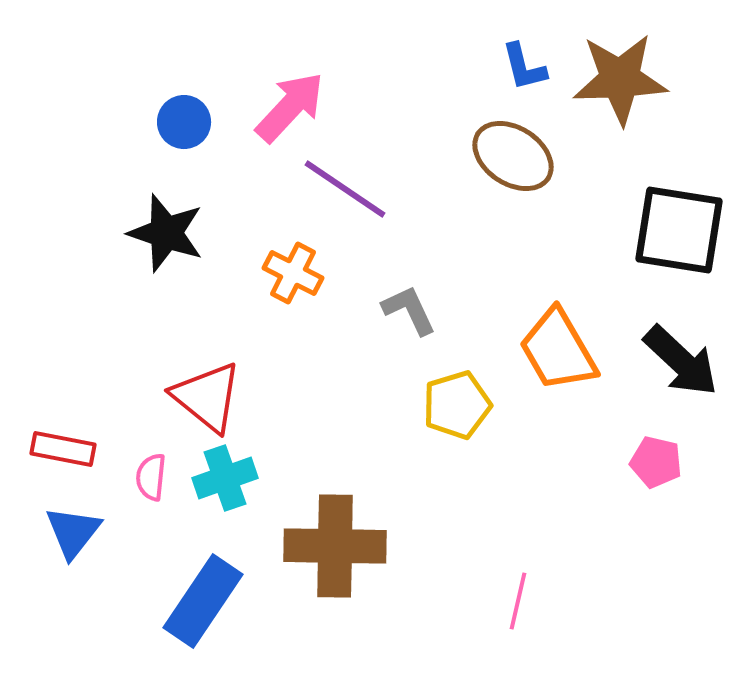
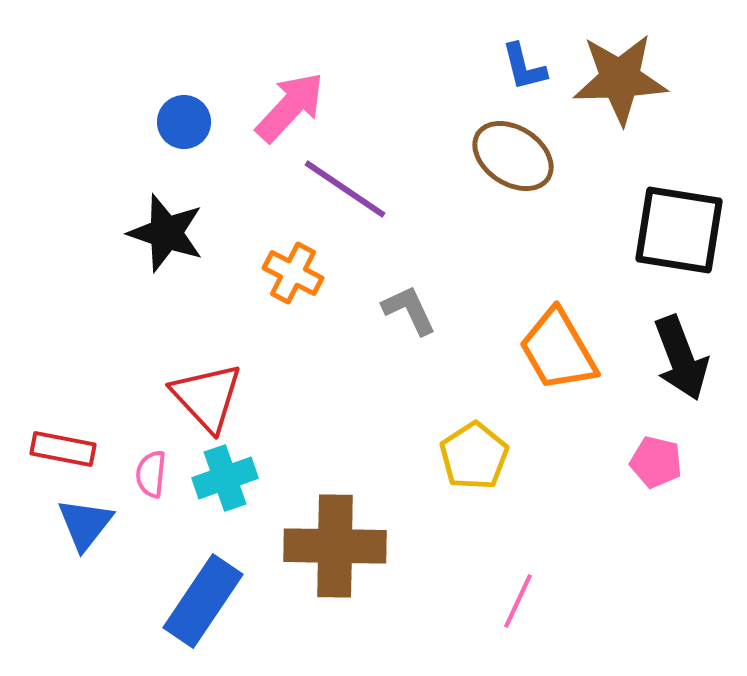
black arrow: moved 3 px up; rotated 26 degrees clockwise
red triangle: rotated 8 degrees clockwise
yellow pentagon: moved 17 px right, 51 px down; rotated 16 degrees counterclockwise
pink semicircle: moved 3 px up
blue triangle: moved 12 px right, 8 px up
pink line: rotated 12 degrees clockwise
